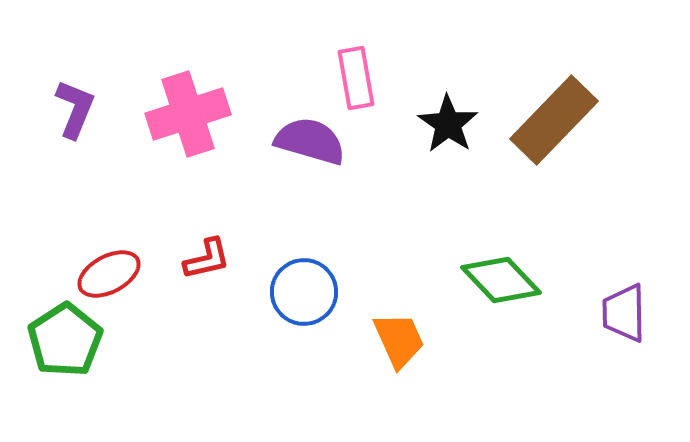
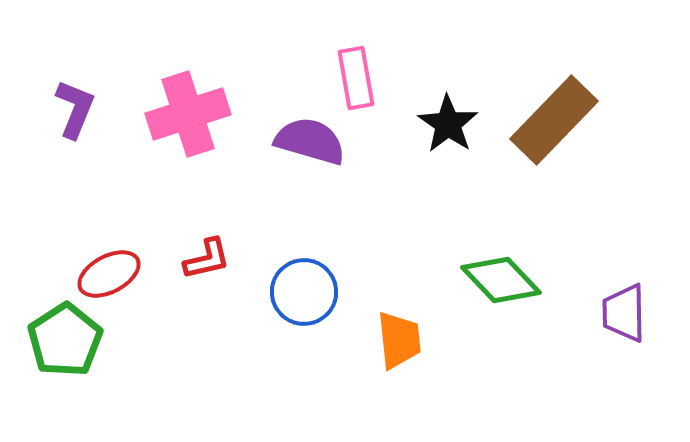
orange trapezoid: rotated 18 degrees clockwise
